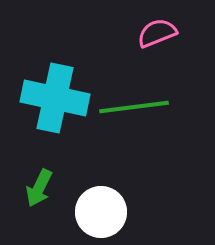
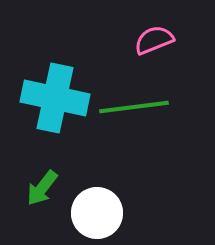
pink semicircle: moved 3 px left, 7 px down
green arrow: moved 3 px right; rotated 12 degrees clockwise
white circle: moved 4 px left, 1 px down
